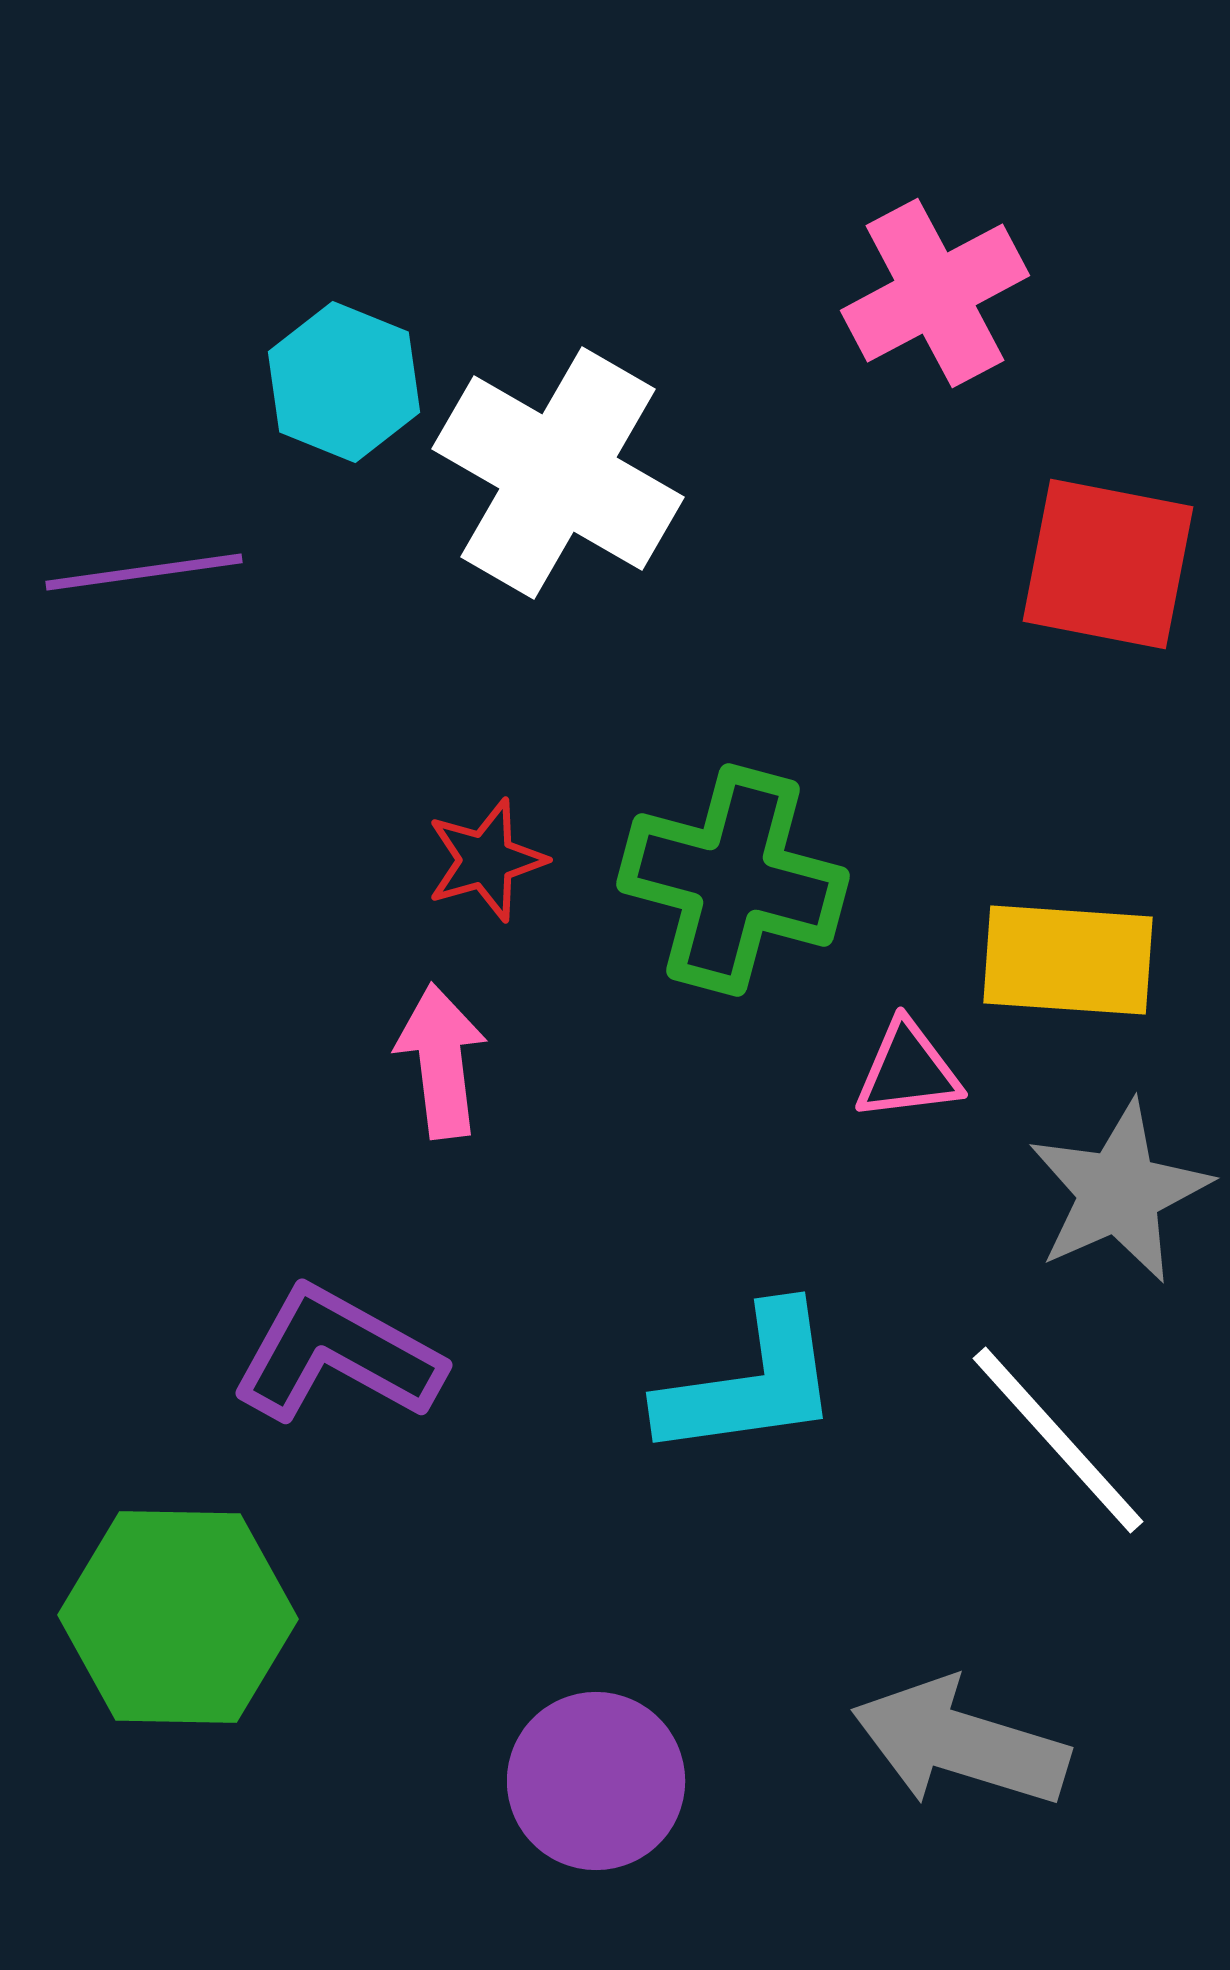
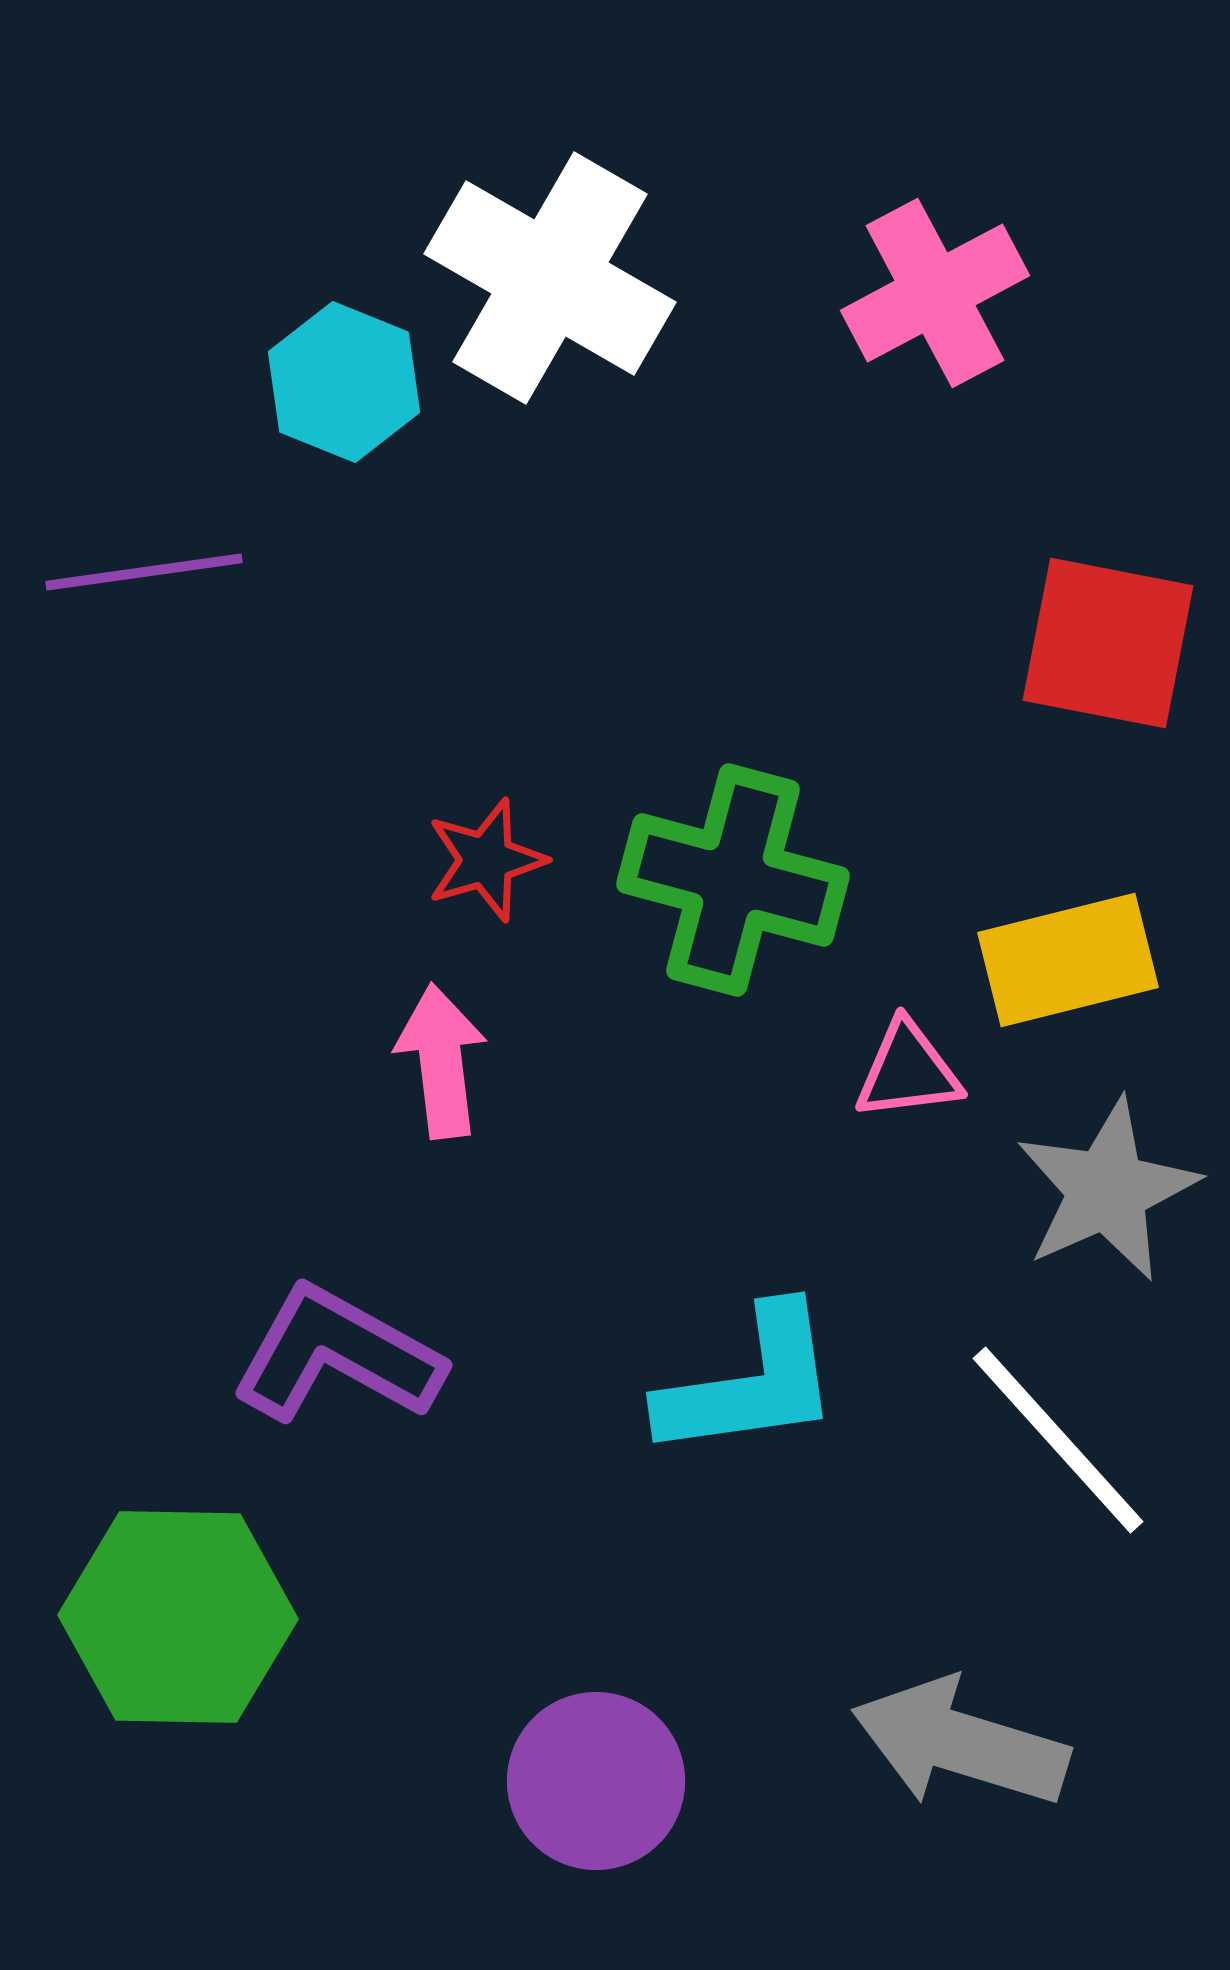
white cross: moved 8 px left, 195 px up
red square: moved 79 px down
yellow rectangle: rotated 18 degrees counterclockwise
gray star: moved 12 px left, 2 px up
